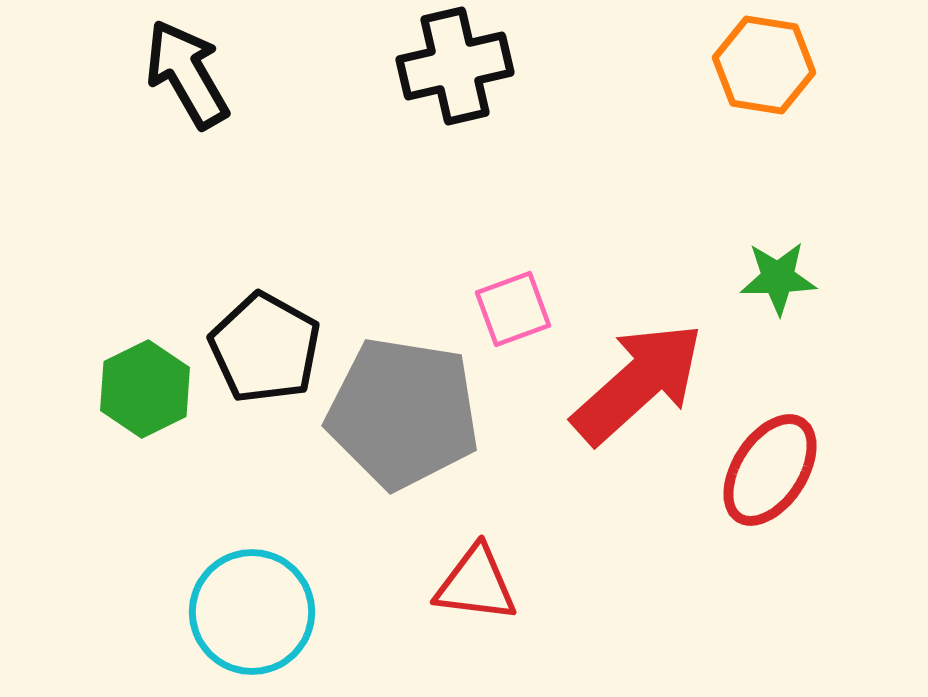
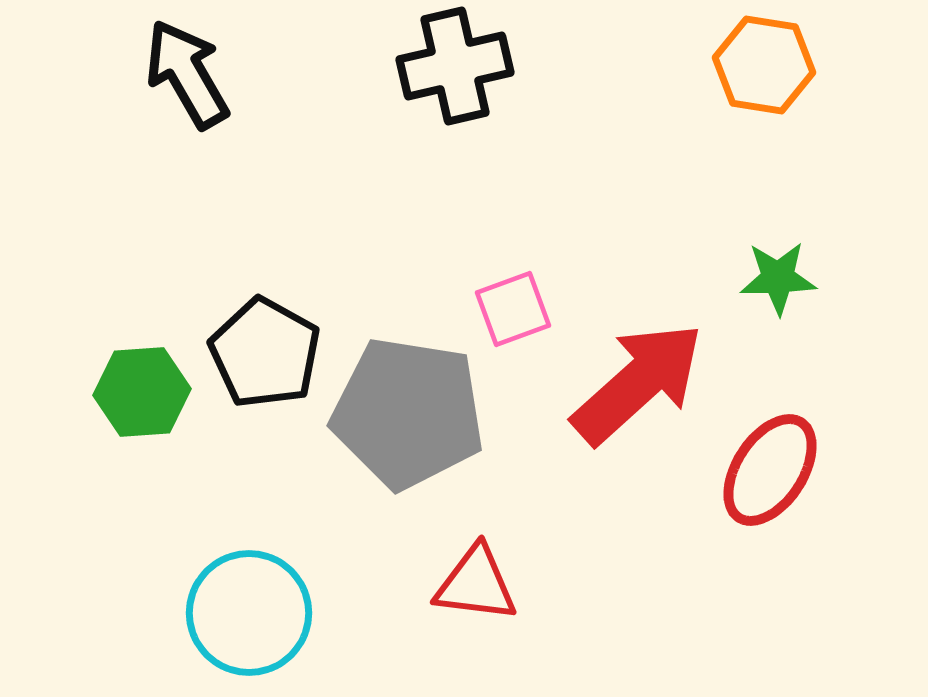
black pentagon: moved 5 px down
green hexagon: moved 3 px left, 3 px down; rotated 22 degrees clockwise
gray pentagon: moved 5 px right
cyan circle: moved 3 px left, 1 px down
